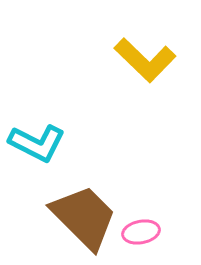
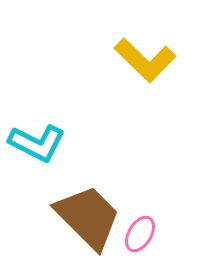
brown trapezoid: moved 4 px right
pink ellipse: moved 1 px left, 2 px down; rotated 48 degrees counterclockwise
